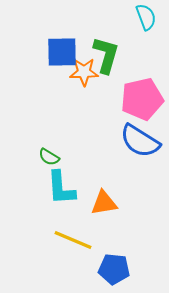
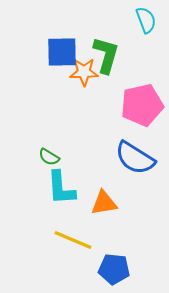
cyan semicircle: moved 3 px down
pink pentagon: moved 6 px down
blue semicircle: moved 5 px left, 17 px down
